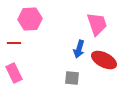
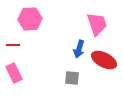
red line: moved 1 px left, 2 px down
